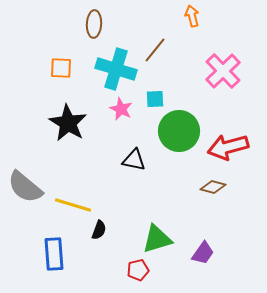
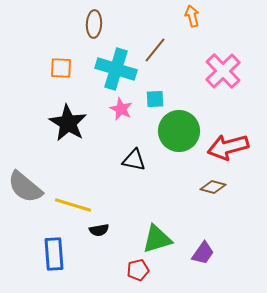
black semicircle: rotated 60 degrees clockwise
